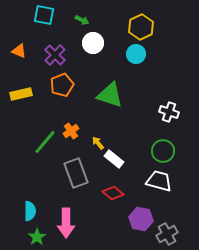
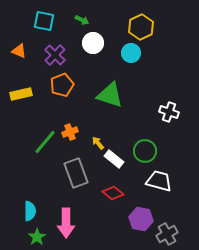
cyan square: moved 6 px down
cyan circle: moved 5 px left, 1 px up
orange cross: moved 1 px left, 1 px down; rotated 14 degrees clockwise
green circle: moved 18 px left
